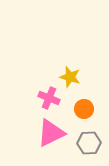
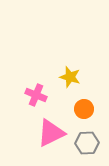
pink cross: moved 13 px left, 3 px up
gray hexagon: moved 2 px left
